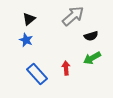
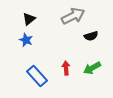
gray arrow: rotated 15 degrees clockwise
green arrow: moved 10 px down
blue rectangle: moved 2 px down
